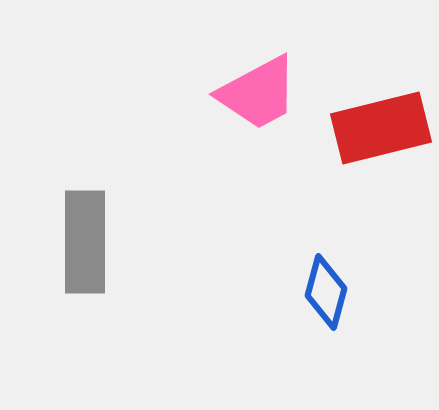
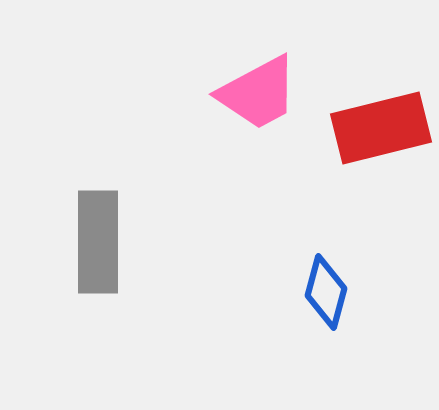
gray rectangle: moved 13 px right
